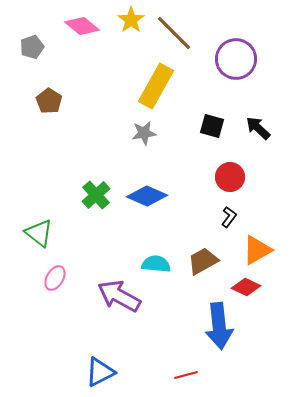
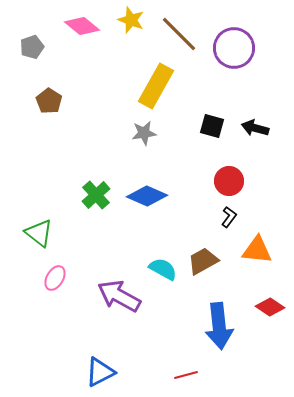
yellow star: rotated 16 degrees counterclockwise
brown line: moved 5 px right, 1 px down
purple circle: moved 2 px left, 11 px up
black arrow: moved 3 px left; rotated 28 degrees counterclockwise
red circle: moved 1 px left, 4 px down
orange triangle: rotated 36 degrees clockwise
cyan semicircle: moved 7 px right, 5 px down; rotated 24 degrees clockwise
red diamond: moved 24 px right, 20 px down; rotated 8 degrees clockwise
